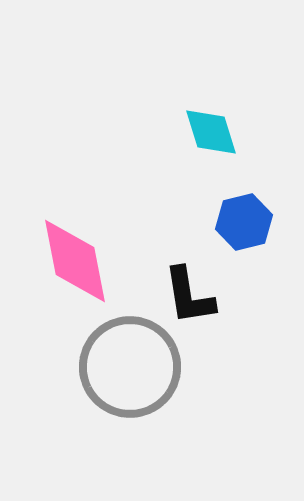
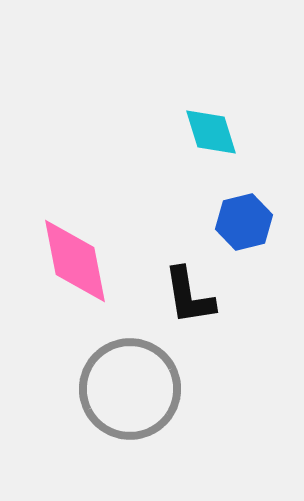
gray circle: moved 22 px down
